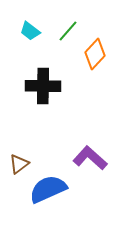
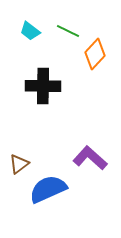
green line: rotated 75 degrees clockwise
